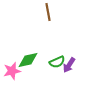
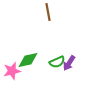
purple arrow: moved 2 px up
